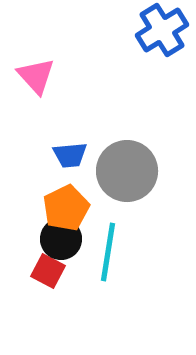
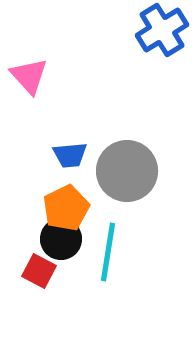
pink triangle: moved 7 px left
red square: moved 9 px left
